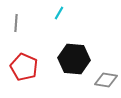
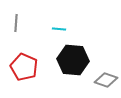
cyan line: moved 16 px down; rotated 64 degrees clockwise
black hexagon: moved 1 px left, 1 px down
gray diamond: rotated 10 degrees clockwise
